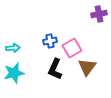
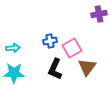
cyan star: rotated 15 degrees clockwise
